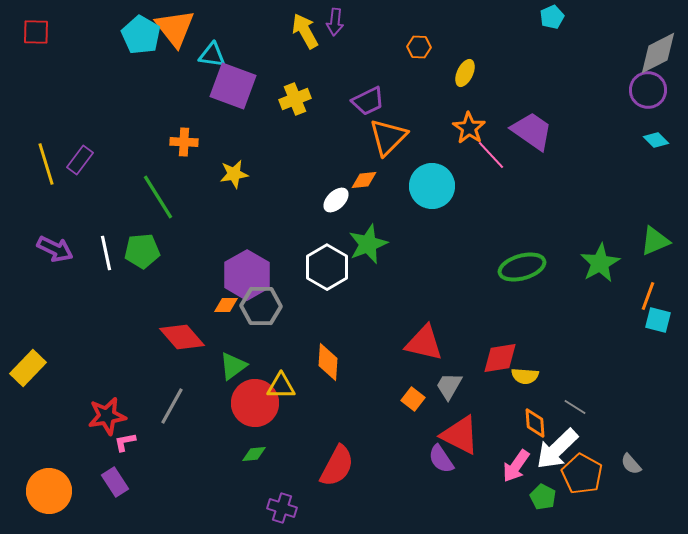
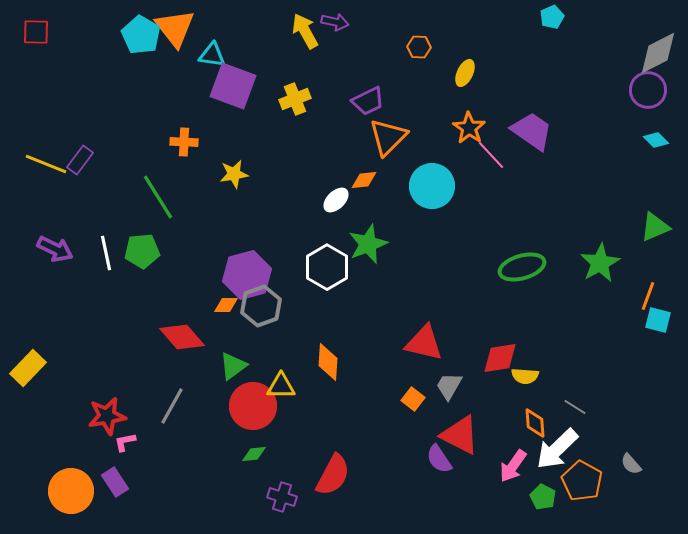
purple arrow at (335, 22): rotated 84 degrees counterclockwise
yellow line at (46, 164): rotated 51 degrees counterclockwise
green triangle at (655, 241): moved 14 px up
purple hexagon at (247, 275): rotated 15 degrees clockwise
gray hexagon at (261, 306): rotated 21 degrees counterclockwise
red circle at (255, 403): moved 2 px left, 3 px down
purple semicircle at (441, 459): moved 2 px left
red semicircle at (337, 466): moved 4 px left, 9 px down
pink arrow at (516, 466): moved 3 px left
orange pentagon at (582, 474): moved 7 px down
orange circle at (49, 491): moved 22 px right
purple cross at (282, 508): moved 11 px up
